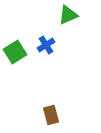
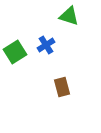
green triangle: moved 1 px right, 1 px down; rotated 40 degrees clockwise
brown rectangle: moved 11 px right, 28 px up
